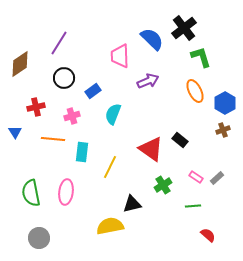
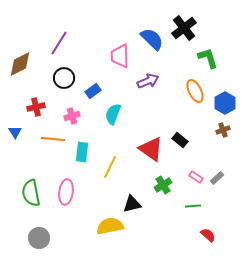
green L-shape: moved 7 px right, 1 px down
brown diamond: rotated 8 degrees clockwise
